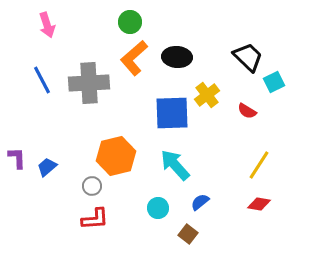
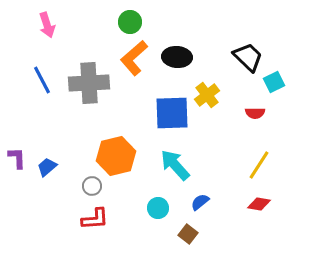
red semicircle: moved 8 px right, 2 px down; rotated 30 degrees counterclockwise
